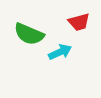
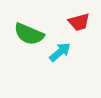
cyan arrow: rotated 15 degrees counterclockwise
